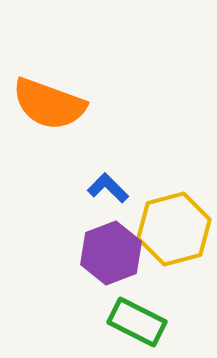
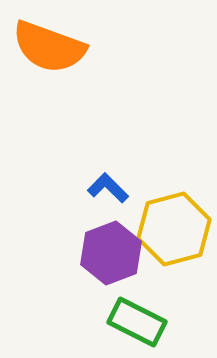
orange semicircle: moved 57 px up
